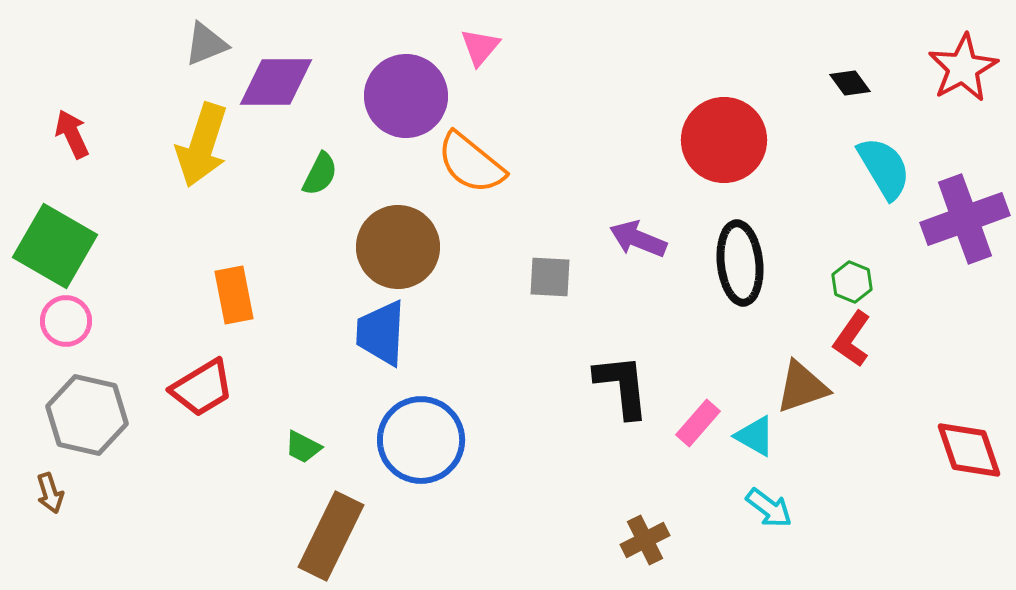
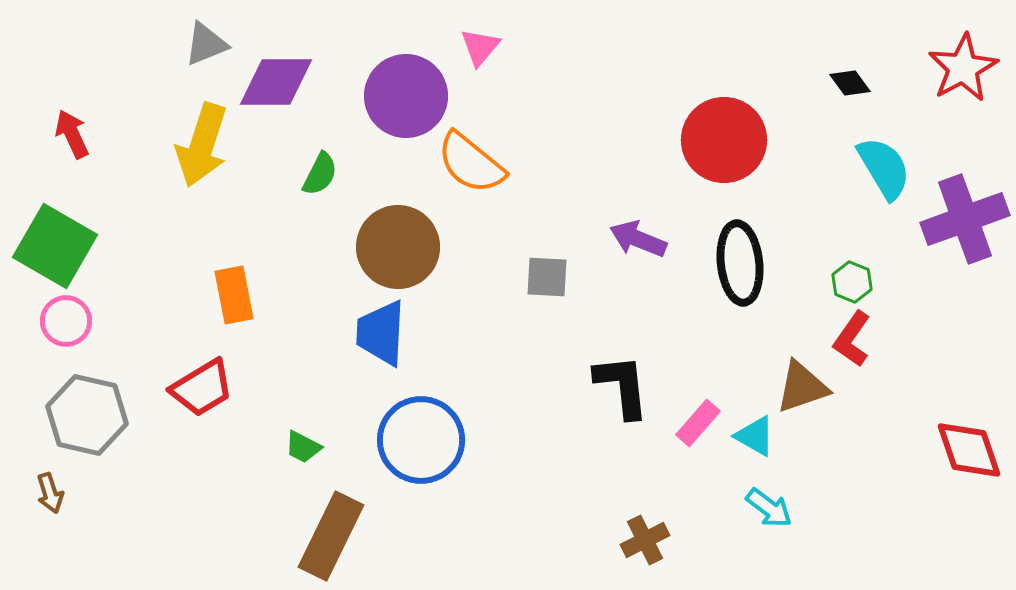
gray square: moved 3 px left
